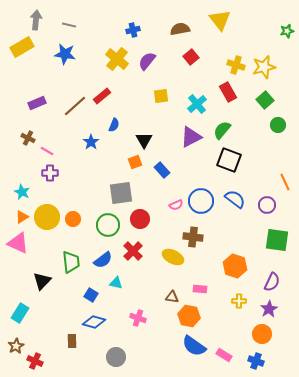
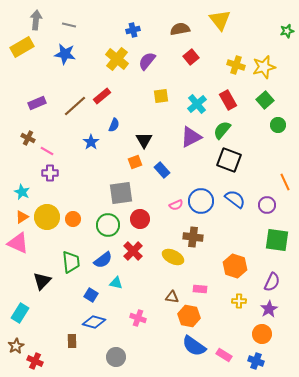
red rectangle at (228, 92): moved 8 px down
